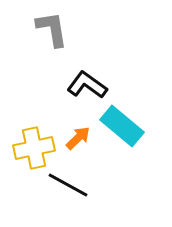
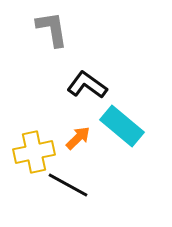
yellow cross: moved 4 px down
